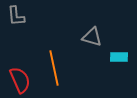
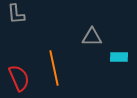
gray L-shape: moved 2 px up
gray triangle: rotated 15 degrees counterclockwise
red semicircle: moved 1 px left, 2 px up
